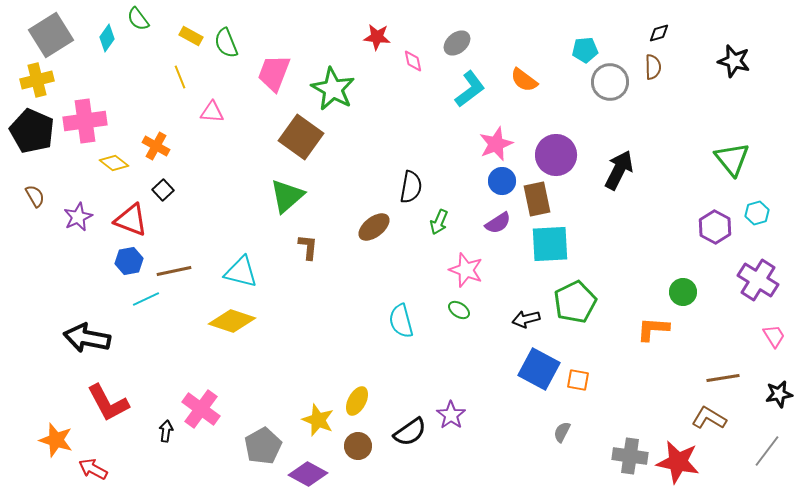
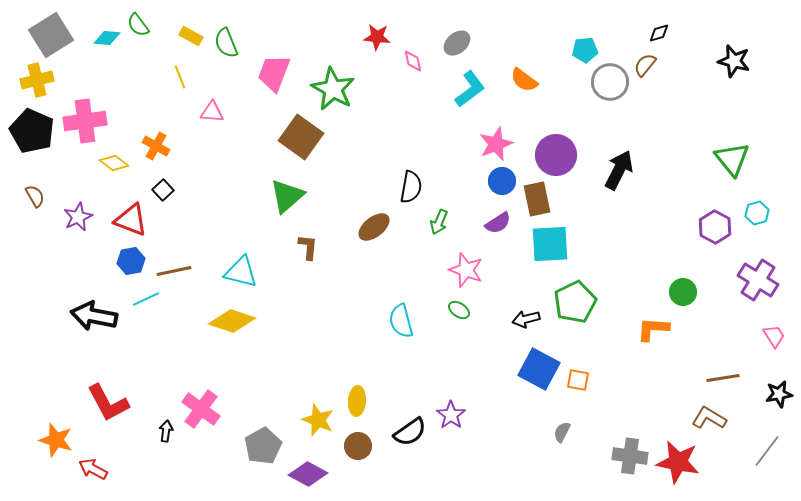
green semicircle at (138, 19): moved 6 px down
cyan diamond at (107, 38): rotated 60 degrees clockwise
brown semicircle at (653, 67): moved 8 px left, 2 px up; rotated 140 degrees counterclockwise
blue hexagon at (129, 261): moved 2 px right
black arrow at (87, 338): moved 7 px right, 22 px up
yellow ellipse at (357, 401): rotated 24 degrees counterclockwise
